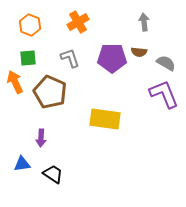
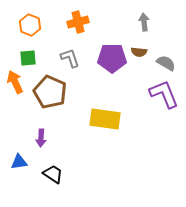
orange cross: rotated 15 degrees clockwise
blue triangle: moved 3 px left, 2 px up
